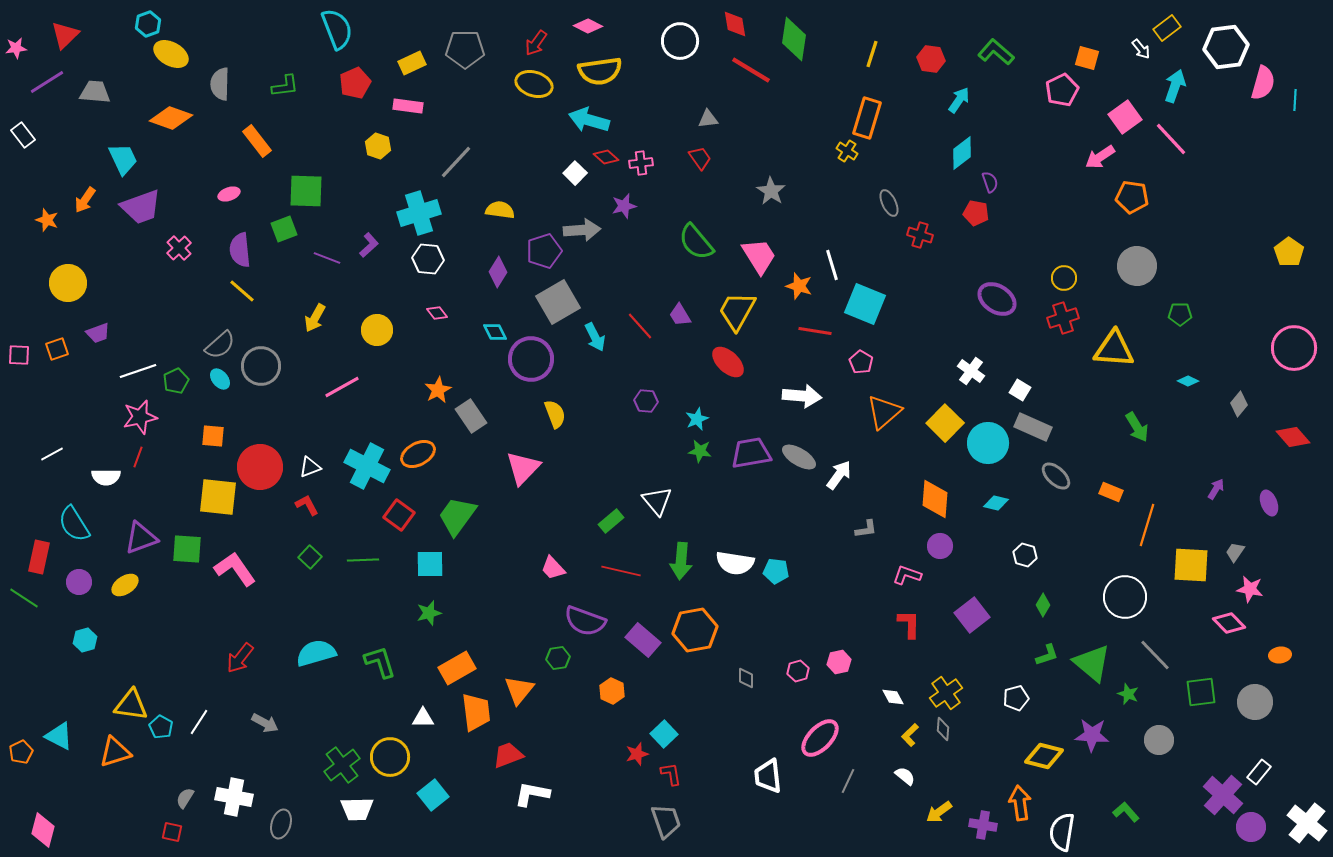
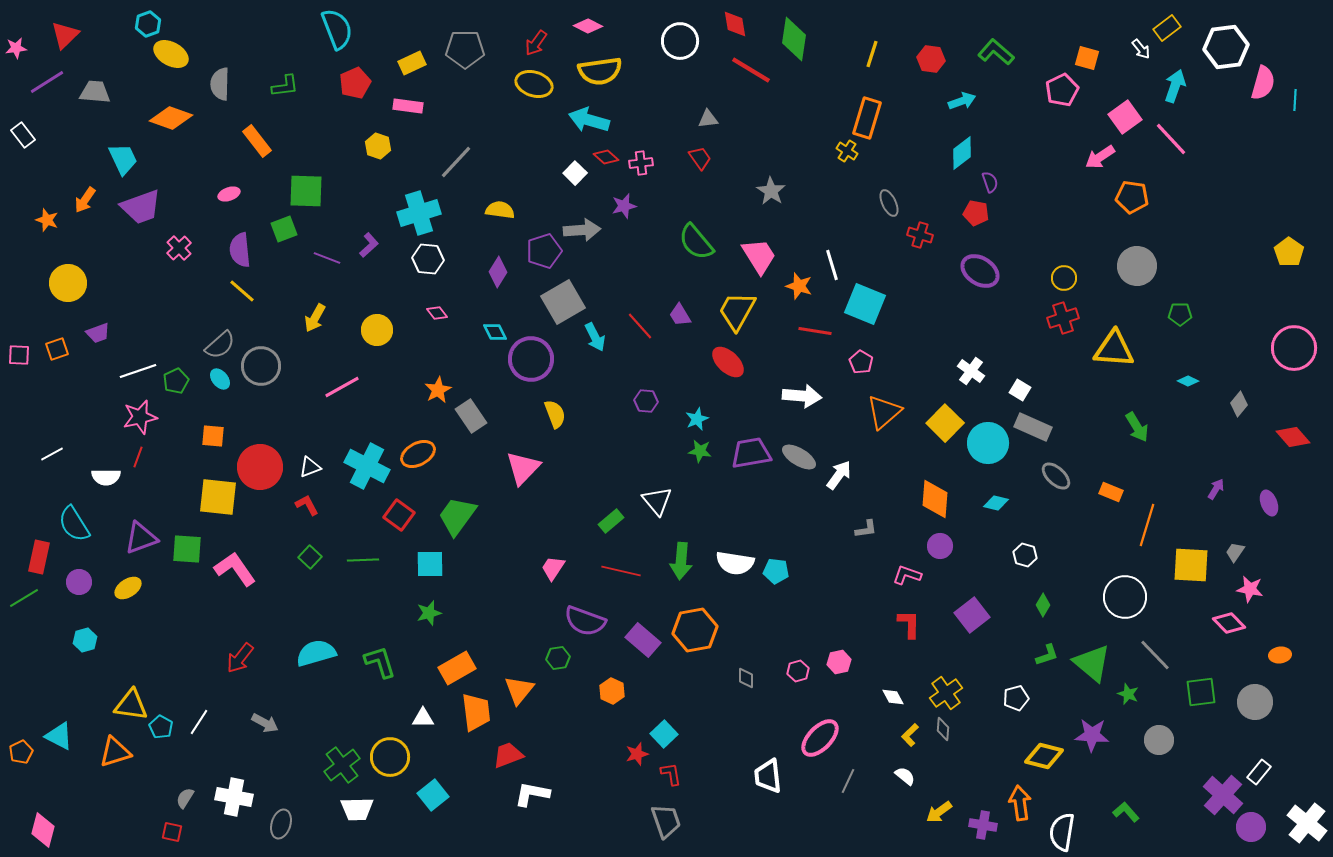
cyan arrow at (959, 100): moved 3 px right, 1 px down; rotated 36 degrees clockwise
purple ellipse at (997, 299): moved 17 px left, 28 px up
gray square at (558, 302): moved 5 px right
pink trapezoid at (553, 568): rotated 76 degrees clockwise
yellow ellipse at (125, 585): moved 3 px right, 3 px down
green line at (24, 598): rotated 64 degrees counterclockwise
